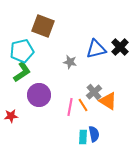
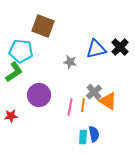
cyan pentagon: moved 1 px left; rotated 20 degrees clockwise
green L-shape: moved 8 px left
orange line: rotated 40 degrees clockwise
